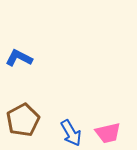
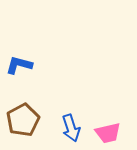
blue L-shape: moved 7 px down; rotated 12 degrees counterclockwise
blue arrow: moved 5 px up; rotated 12 degrees clockwise
